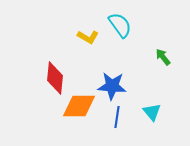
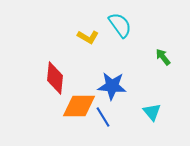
blue line: moved 14 px left; rotated 40 degrees counterclockwise
